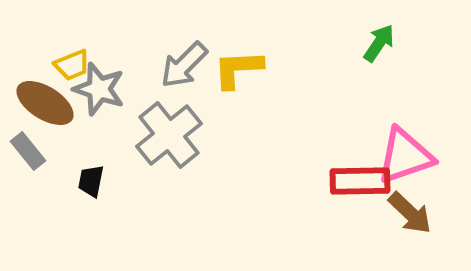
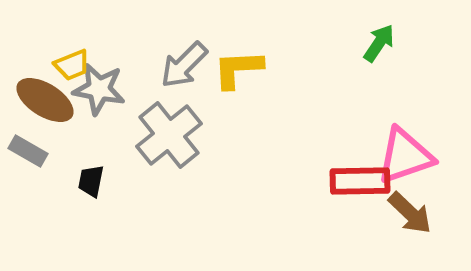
gray star: rotated 8 degrees counterclockwise
brown ellipse: moved 3 px up
gray rectangle: rotated 21 degrees counterclockwise
